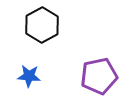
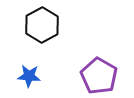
purple pentagon: rotated 30 degrees counterclockwise
